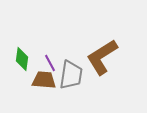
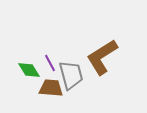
green diamond: moved 7 px right, 11 px down; rotated 40 degrees counterclockwise
gray trapezoid: rotated 24 degrees counterclockwise
brown trapezoid: moved 7 px right, 8 px down
